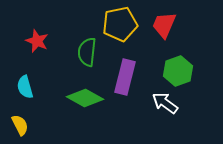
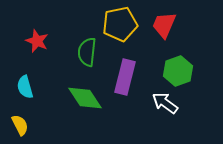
green diamond: rotated 27 degrees clockwise
